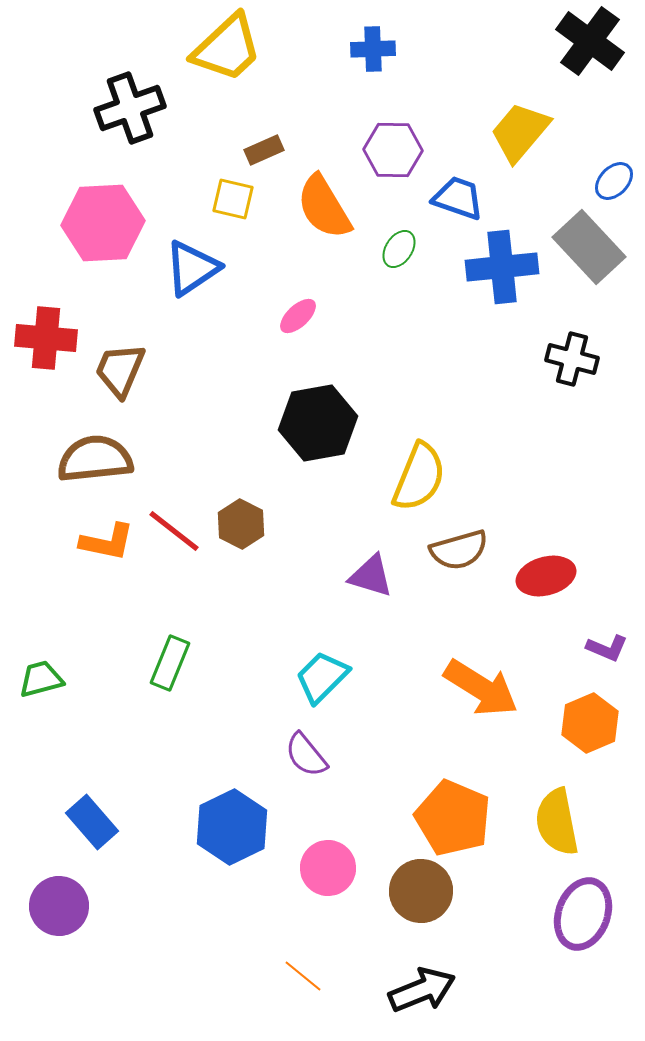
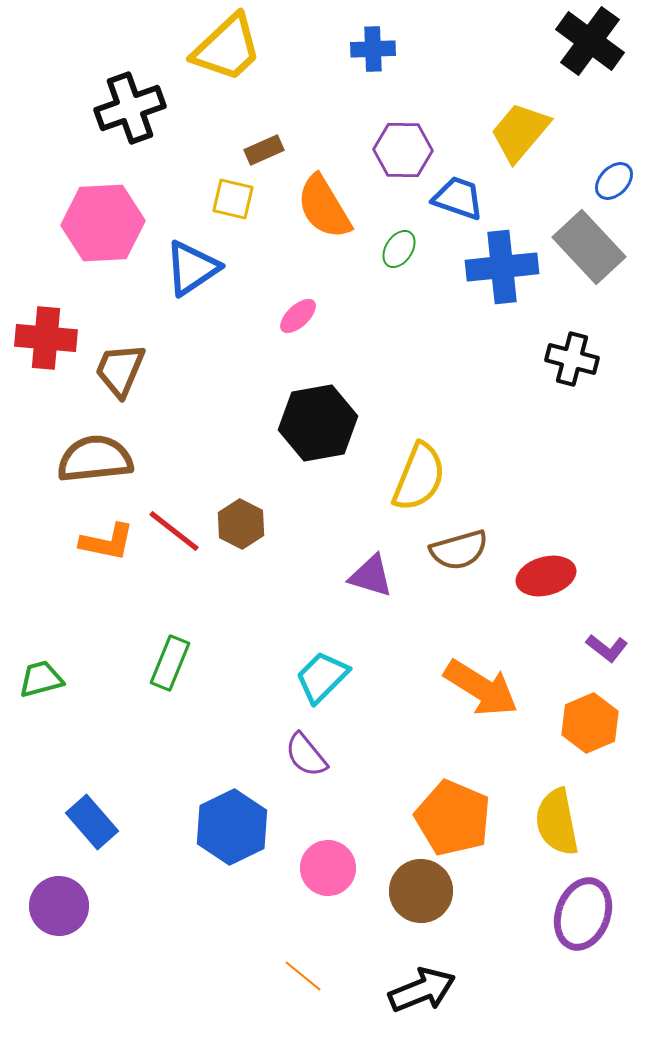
purple hexagon at (393, 150): moved 10 px right
purple L-shape at (607, 648): rotated 15 degrees clockwise
